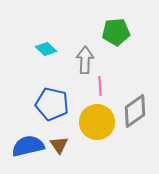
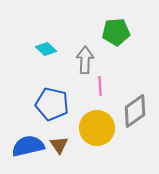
yellow circle: moved 6 px down
